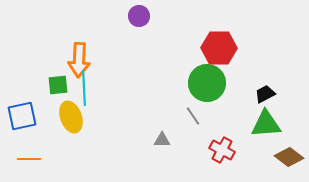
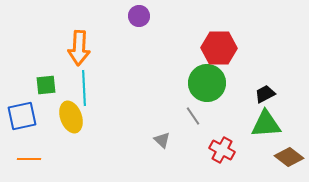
orange arrow: moved 12 px up
green square: moved 12 px left
gray triangle: rotated 42 degrees clockwise
